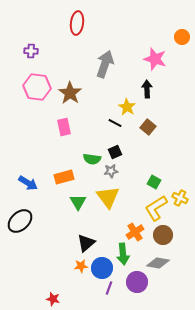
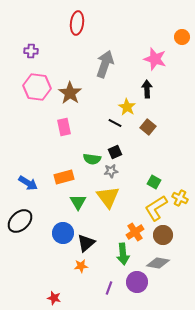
blue circle: moved 39 px left, 35 px up
red star: moved 1 px right, 1 px up
